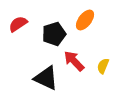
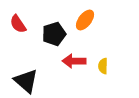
red semicircle: rotated 90 degrees counterclockwise
red arrow: rotated 45 degrees counterclockwise
yellow semicircle: rotated 21 degrees counterclockwise
black triangle: moved 20 px left, 3 px down; rotated 16 degrees clockwise
